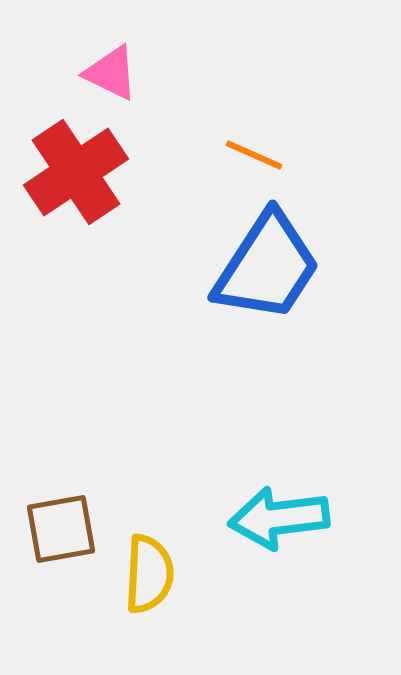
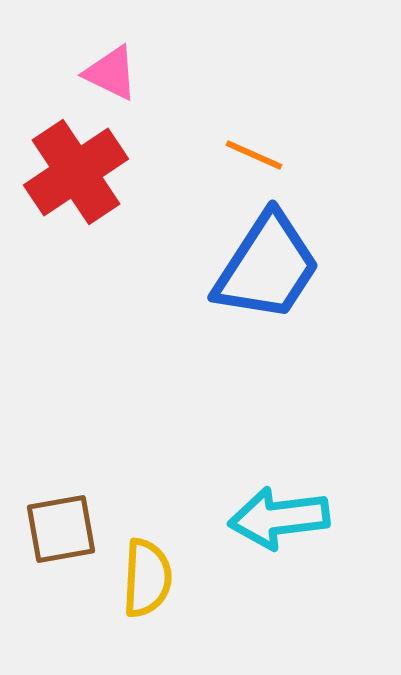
yellow semicircle: moved 2 px left, 4 px down
